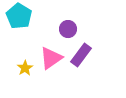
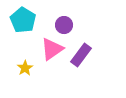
cyan pentagon: moved 4 px right, 4 px down
purple circle: moved 4 px left, 4 px up
pink triangle: moved 1 px right, 9 px up
